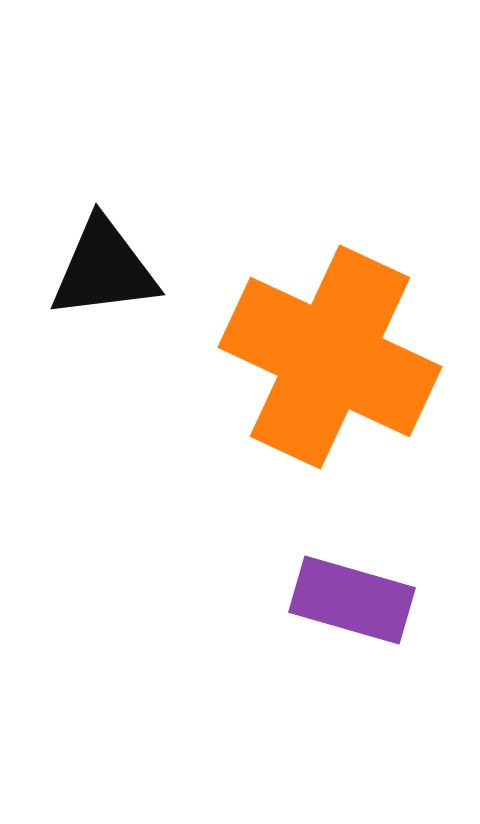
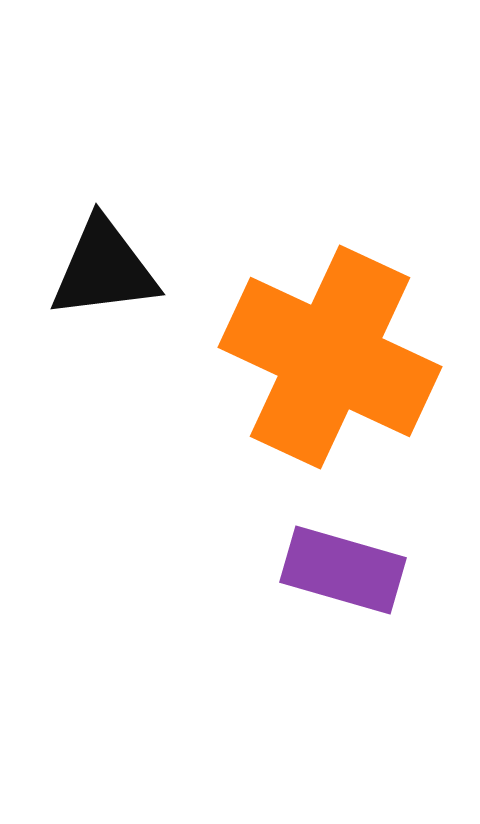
purple rectangle: moved 9 px left, 30 px up
